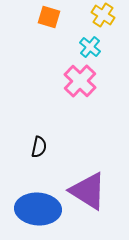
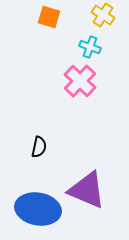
cyan cross: rotated 20 degrees counterclockwise
purple triangle: moved 1 px left, 1 px up; rotated 9 degrees counterclockwise
blue ellipse: rotated 6 degrees clockwise
